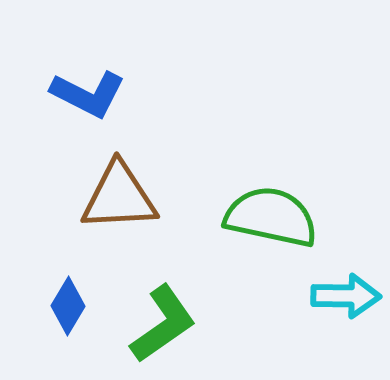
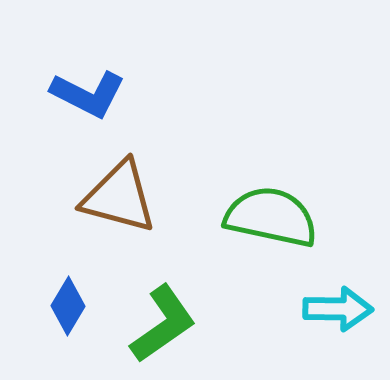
brown triangle: rotated 18 degrees clockwise
cyan arrow: moved 8 px left, 13 px down
